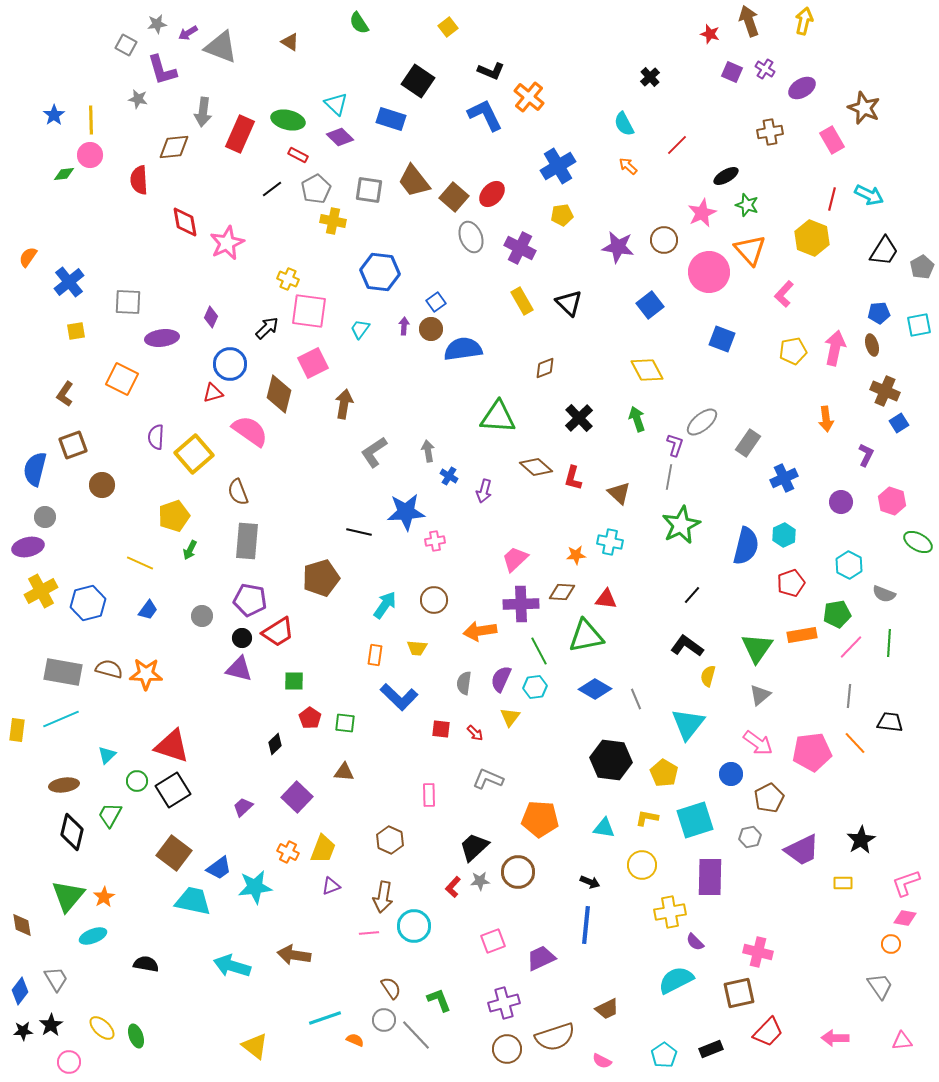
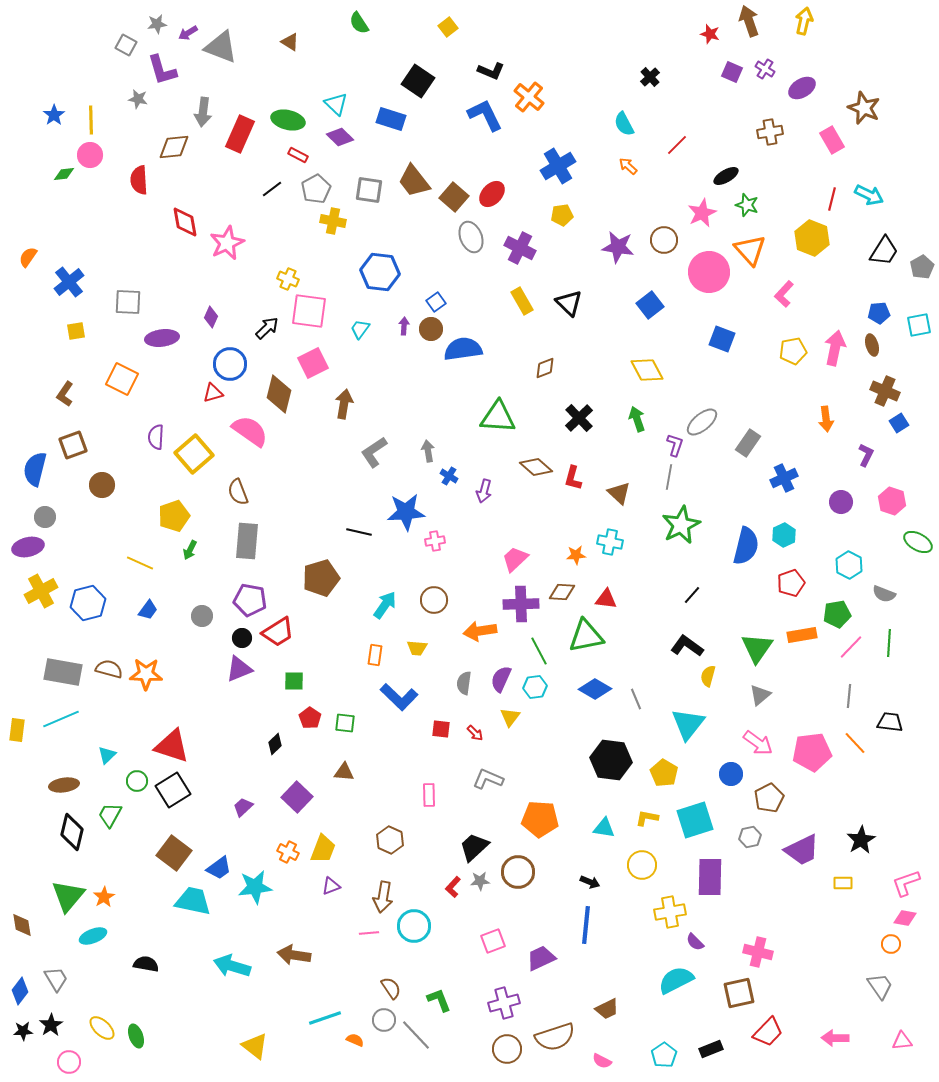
purple triangle at (239, 669): rotated 36 degrees counterclockwise
